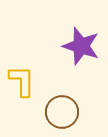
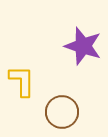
purple star: moved 2 px right
